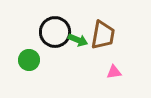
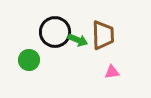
brown trapezoid: rotated 12 degrees counterclockwise
pink triangle: moved 2 px left
